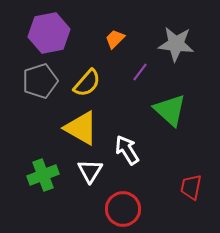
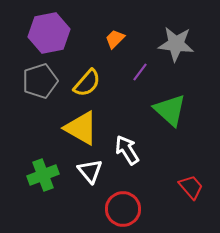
white triangle: rotated 12 degrees counterclockwise
red trapezoid: rotated 128 degrees clockwise
